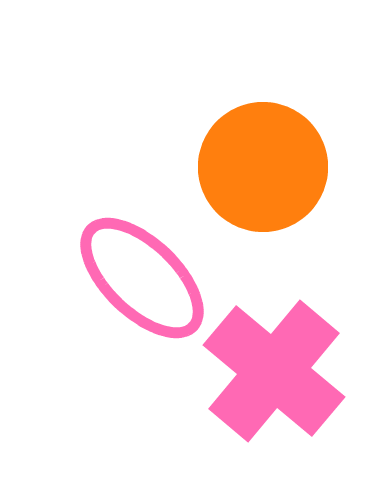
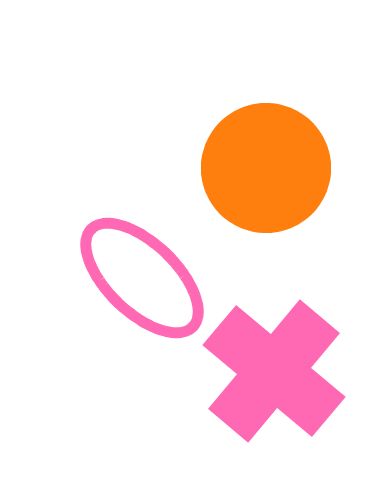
orange circle: moved 3 px right, 1 px down
